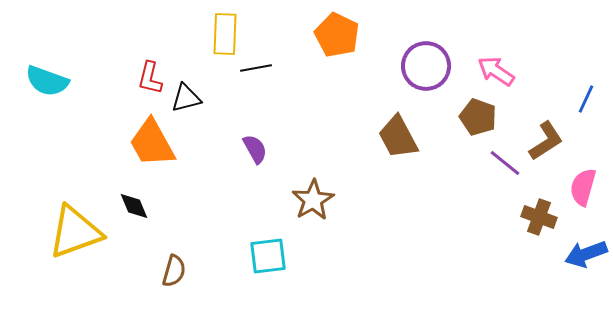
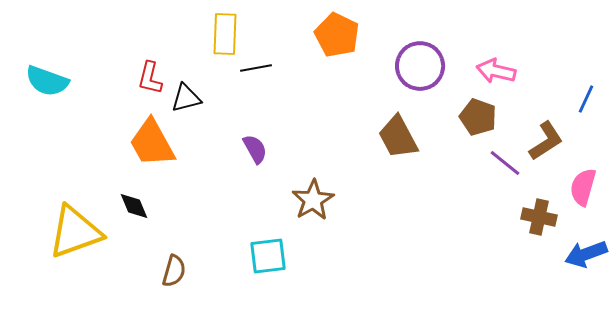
purple circle: moved 6 px left
pink arrow: rotated 21 degrees counterclockwise
brown cross: rotated 8 degrees counterclockwise
